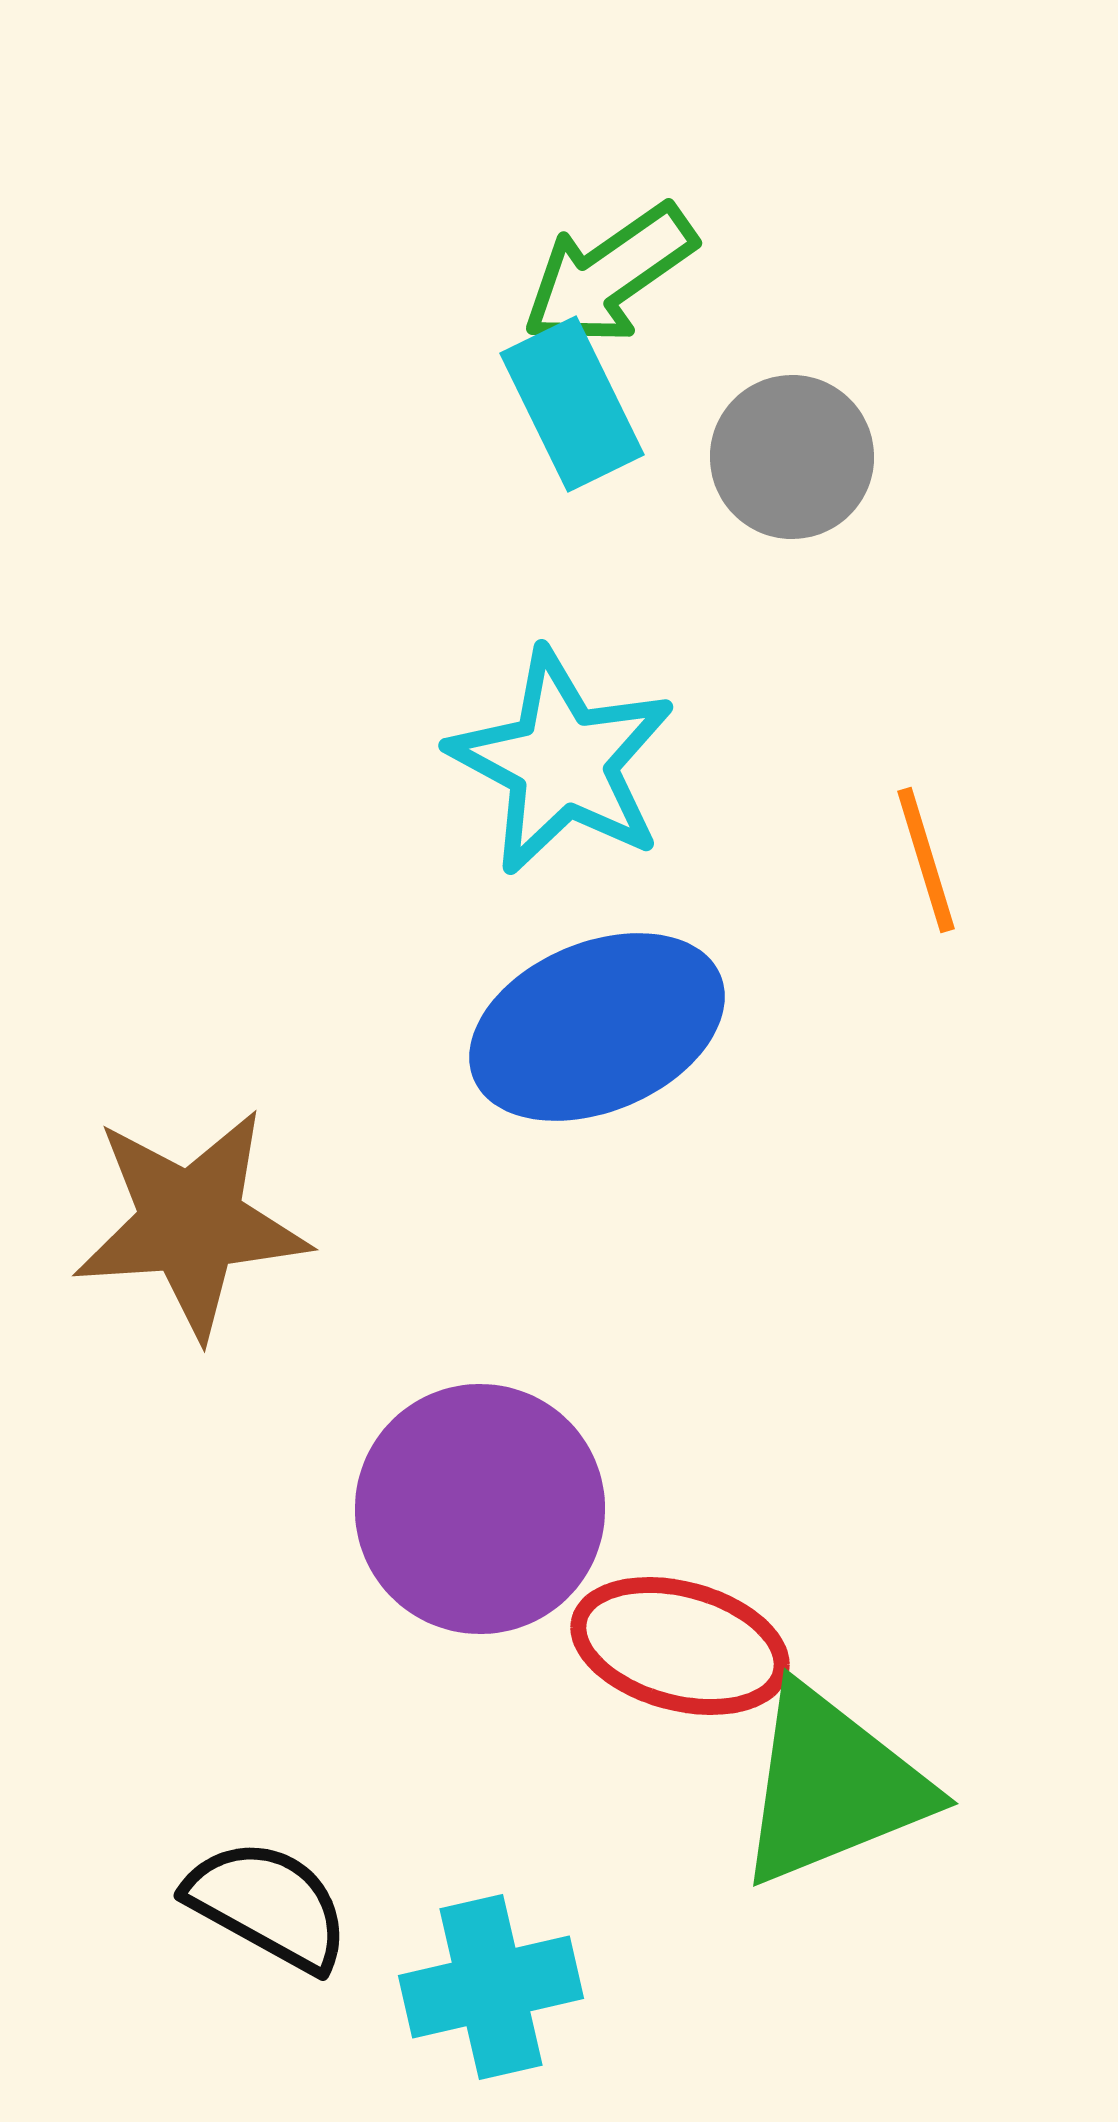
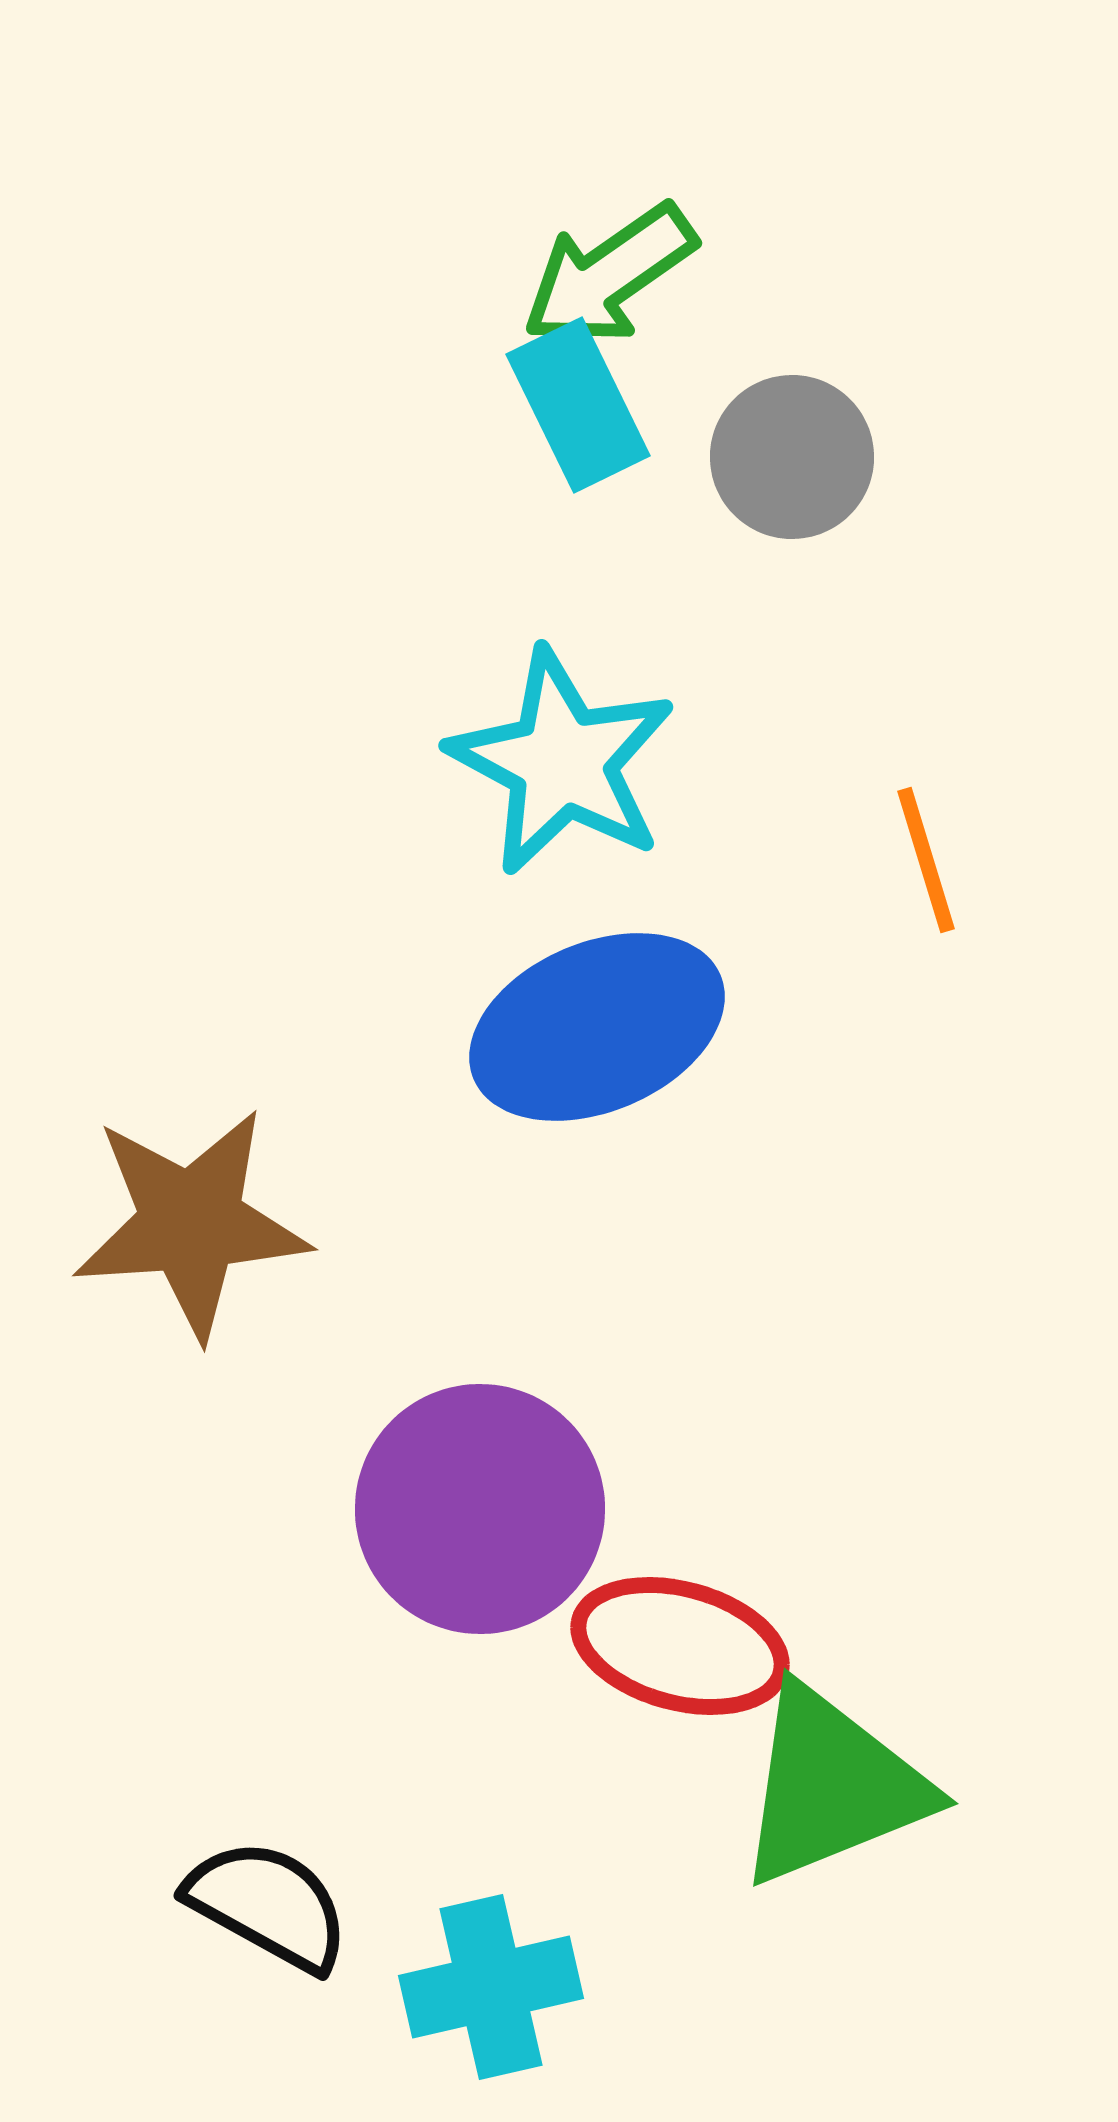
cyan rectangle: moved 6 px right, 1 px down
